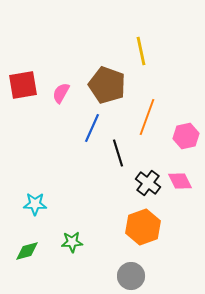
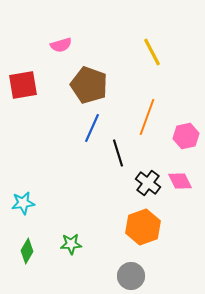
yellow line: moved 11 px right, 1 px down; rotated 16 degrees counterclockwise
brown pentagon: moved 18 px left
pink semicircle: moved 48 px up; rotated 135 degrees counterclockwise
cyan star: moved 12 px left, 1 px up; rotated 10 degrees counterclockwise
green star: moved 1 px left, 2 px down
green diamond: rotated 45 degrees counterclockwise
